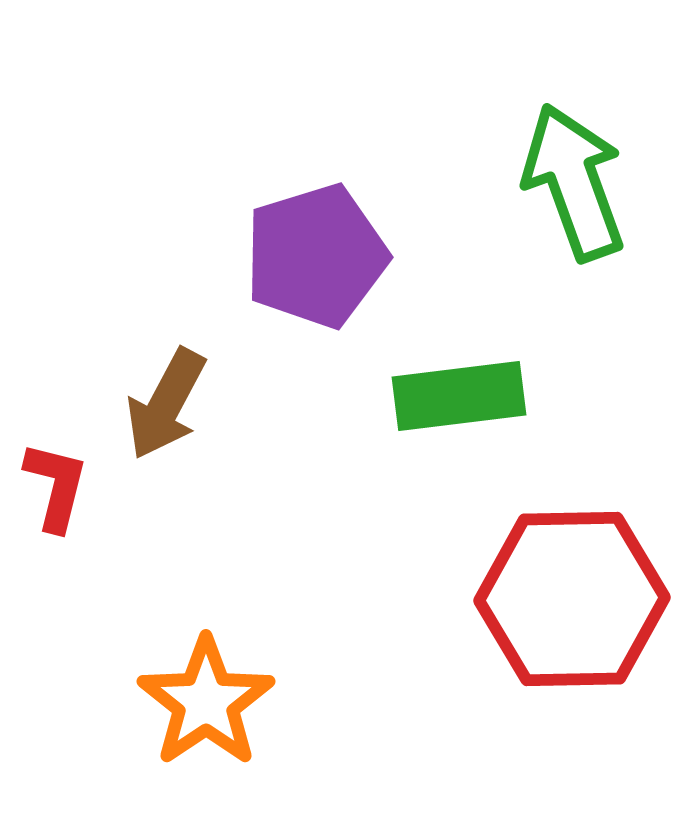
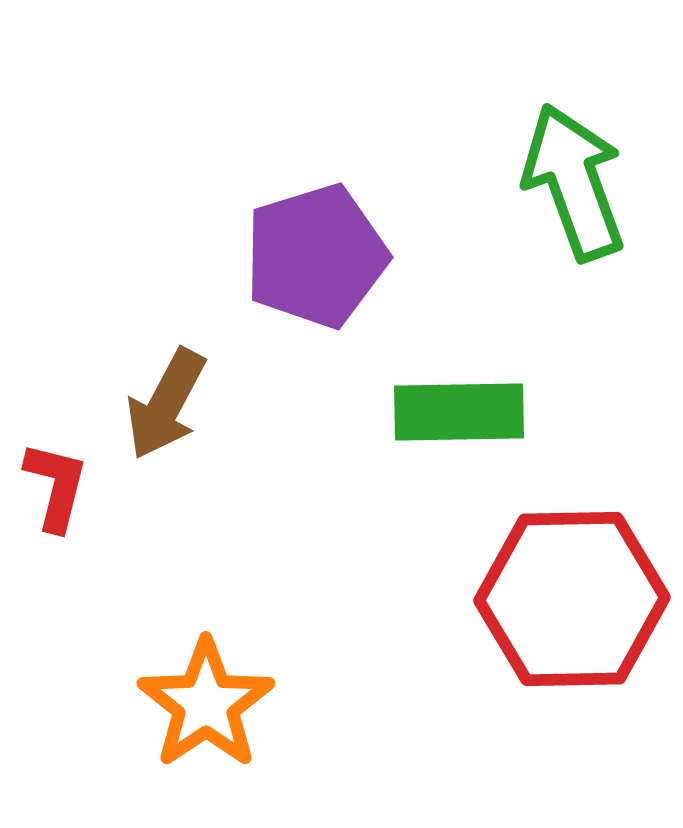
green rectangle: moved 16 px down; rotated 6 degrees clockwise
orange star: moved 2 px down
